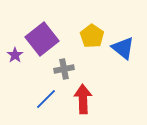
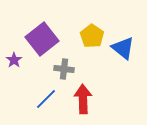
purple star: moved 1 px left, 5 px down
gray cross: rotated 18 degrees clockwise
